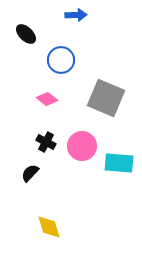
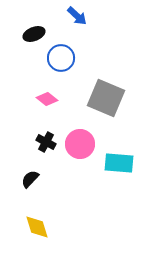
blue arrow: moved 1 px right, 1 px down; rotated 45 degrees clockwise
black ellipse: moved 8 px right; rotated 65 degrees counterclockwise
blue circle: moved 2 px up
pink circle: moved 2 px left, 2 px up
black semicircle: moved 6 px down
yellow diamond: moved 12 px left
